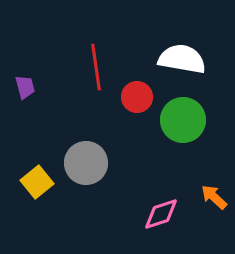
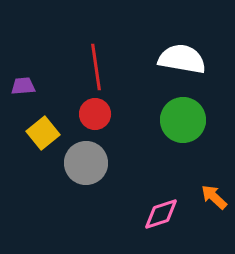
purple trapezoid: moved 2 px left, 1 px up; rotated 80 degrees counterclockwise
red circle: moved 42 px left, 17 px down
yellow square: moved 6 px right, 49 px up
